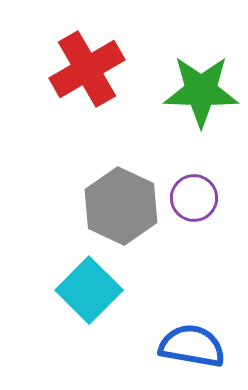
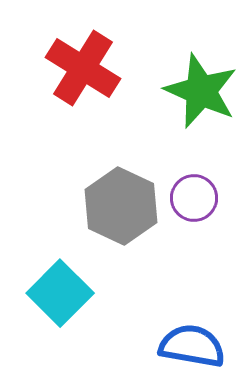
red cross: moved 4 px left, 1 px up; rotated 28 degrees counterclockwise
green star: rotated 22 degrees clockwise
cyan square: moved 29 px left, 3 px down
